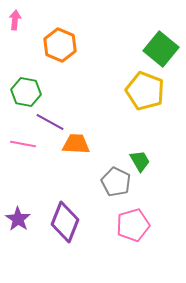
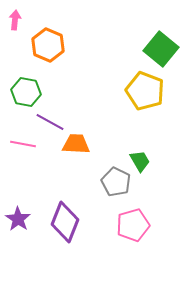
orange hexagon: moved 12 px left
